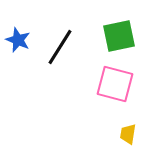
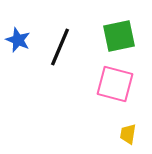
black line: rotated 9 degrees counterclockwise
